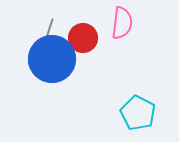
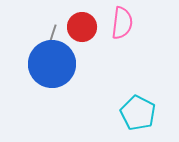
gray line: moved 3 px right, 6 px down
red circle: moved 1 px left, 11 px up
blue circle: moved 5 px down
